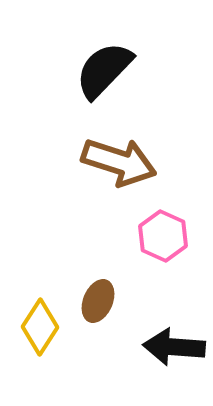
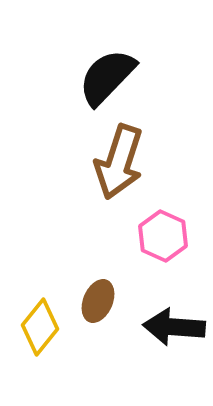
black semicircle: moved 3 px right, 7 px down
brown arrow: rotated 90 degrees clockwise
yellow diamond: rotated 6 degrees clockwise
black arrow: moved 20 px up
